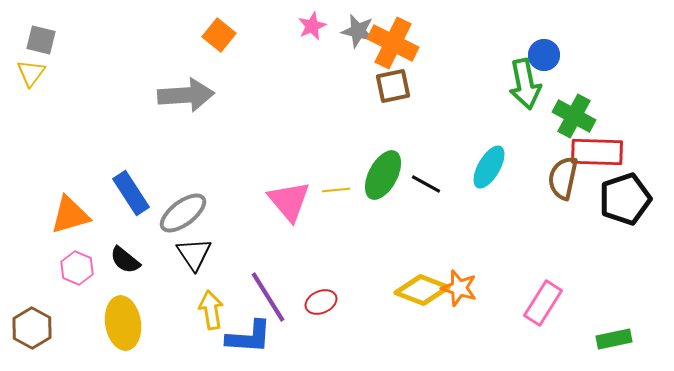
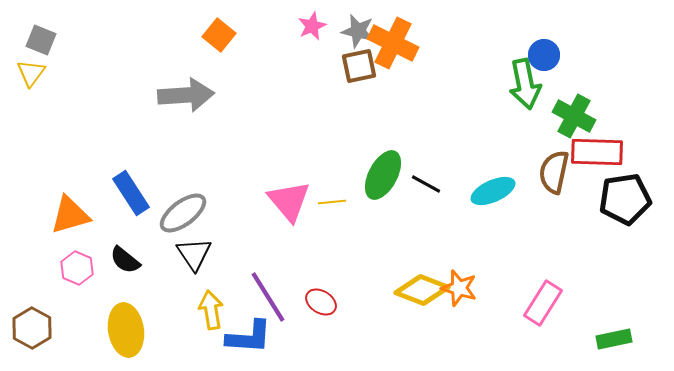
gray square: rotated 8 degrees clockwise
brown square: moved 34 px left, 20 px up
cyan ellipse: moved 4 px right, 24 px down; rotated 36 degrees clockwise
brown semicircle: moved 9 px left, 6 px up
yellow line: moved 4 px left, 12 px down
black pentagon: rotated 9 degrees clockwise
red ellipse: rotated 56 degrees clockwise
yellow ellipse: moved 3 px right, 7 px down
